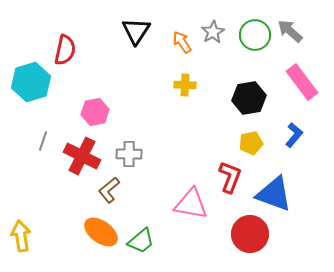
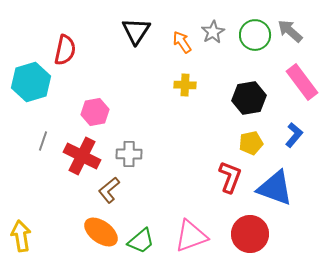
blue triangle: moved 1 px right, 6 px up
pink triangle: moved 32 px down; rotated 30 degrees counterclockwise
